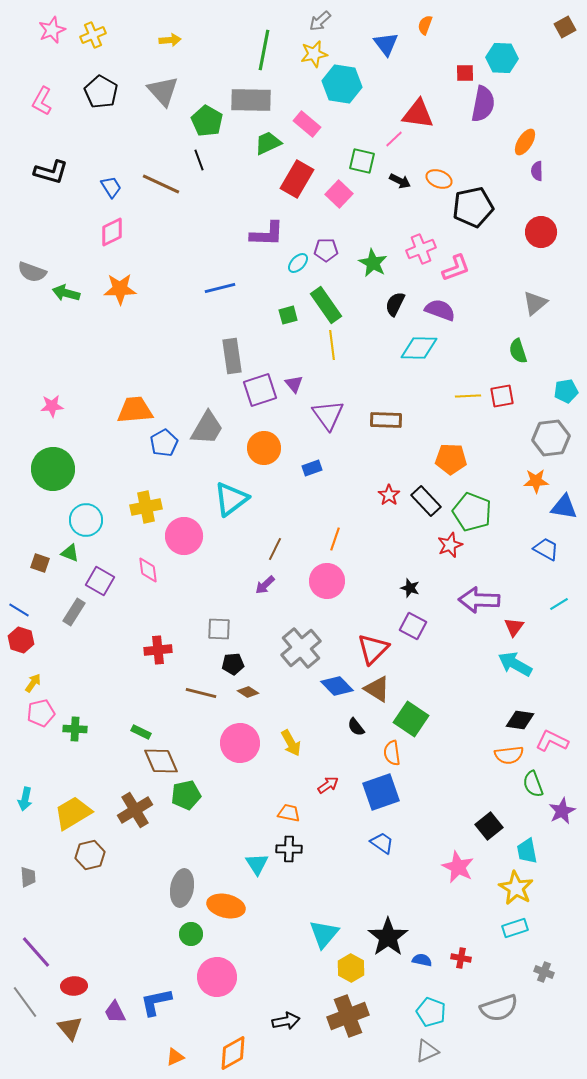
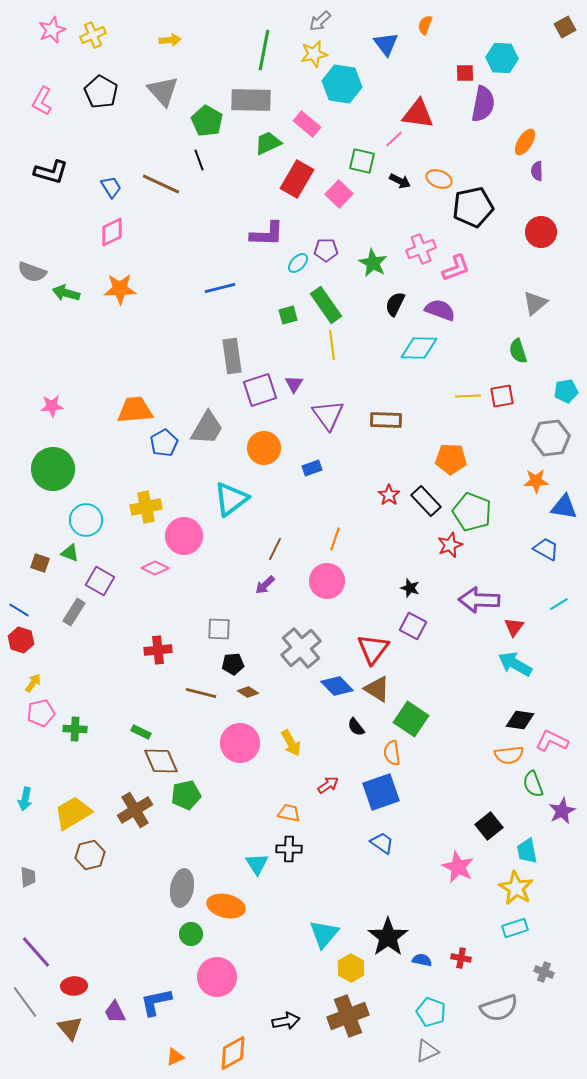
purple triangle at (294, 384): rotated 12 degrees clockwise
pink diamond at (148, 570): moved 7 px right, 2 px up; rotated 56 degrees counterclockwise
red triangle at (373, 649): rotated 8 degrees counterclockwise
